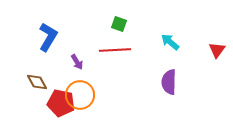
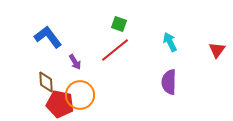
blue L-shape: rotated 68 degrees counterclockwise
cyan arrow: rotated 24 degrees clockwise
red line: rotated 36 degrees counterclockwise
purple arrow: moved 2 px left
brown diamond: moved 9 px right; rotated 25 degrees clockwise
red pentagon: moved 1 px left, 1 px down
